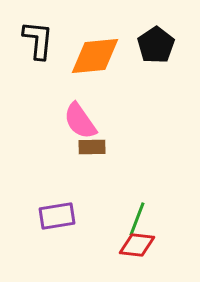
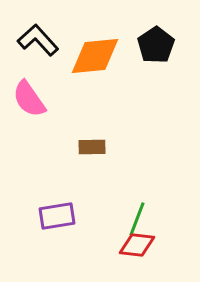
black L-shape: rotated 48 degrees counterclockwise
pink semicircle: moved 51 px left, 22 px up
